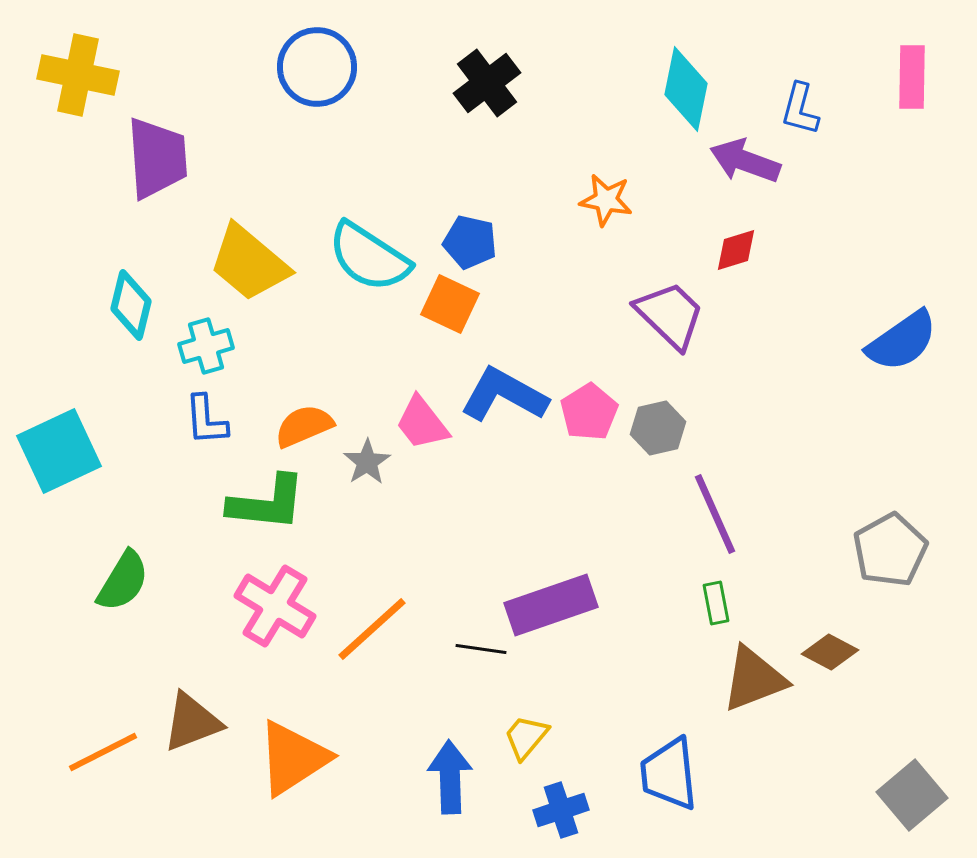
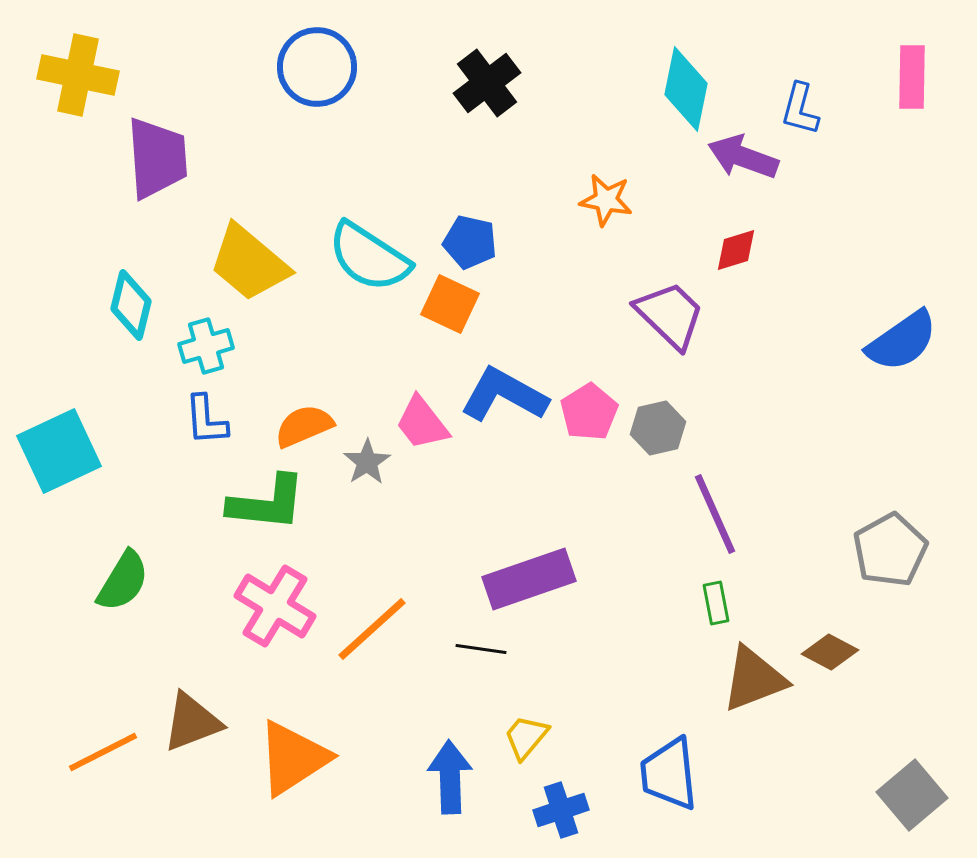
purple arrow at (745, 161): moved 2 px left, 4 px up
purple rectangle at (551, 605): moved 22 px left, 26 px up
